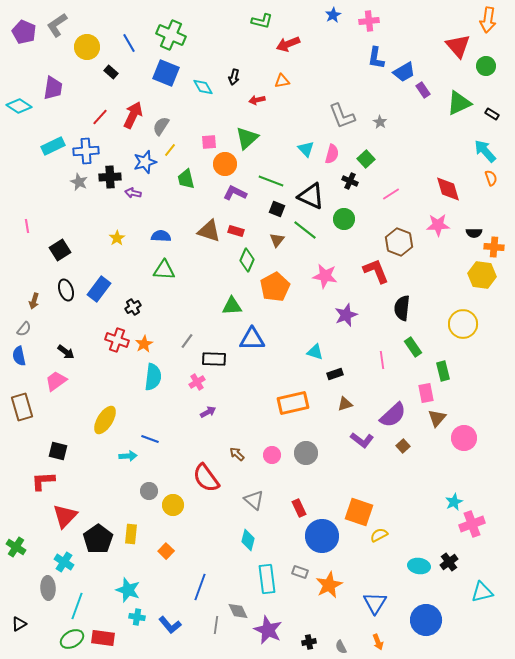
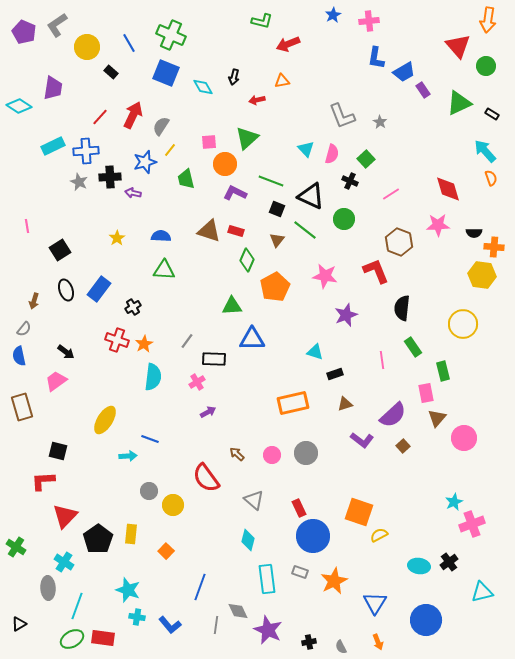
blue circle at (322, 536): moved 9 px left
orange star at (329, 585): moved 5 px right, 4 px up
